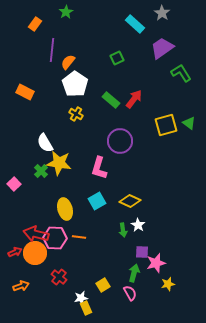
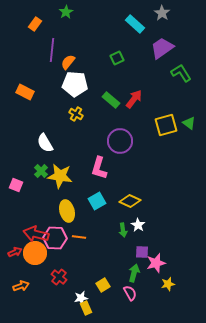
white pentagon at (75, 84): rotated 30 degrees counterclockwise
yellow star at (59, 163): moved 1 px right, 13 px down
pink square at (14, 184): moved 2 px right, 1 px down; rotated 24 degrees counterclockwise
yellow ellipse at (65, 209): moved 2 px right, 2 px down
